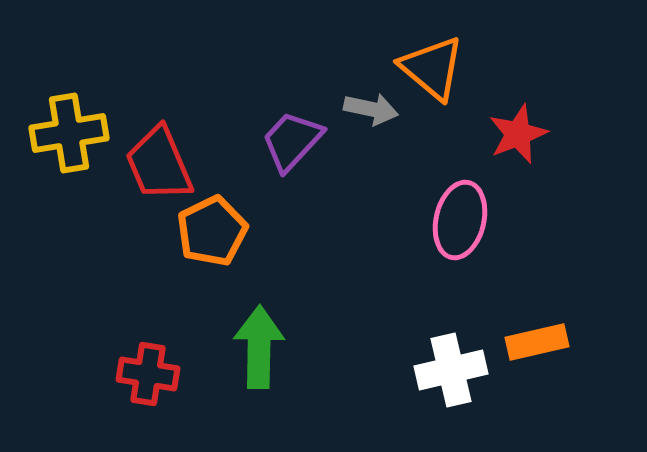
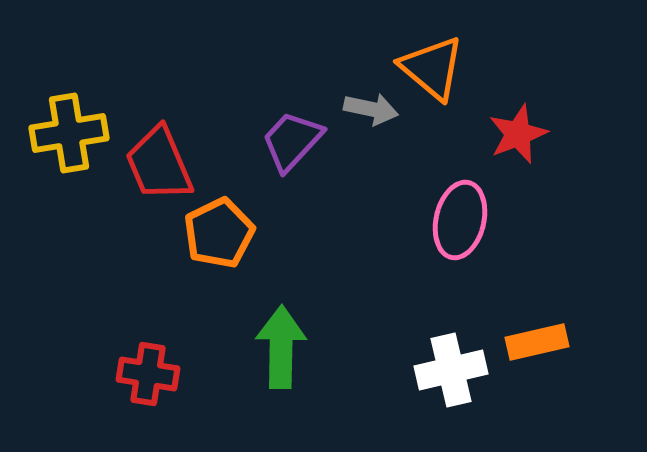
orange pentagon: moved 7 px right, 2 px down
green arrow: moved 22 px right
